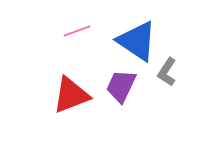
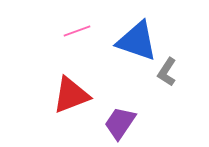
blue triangle: rotated 15 degrees counterclockwise
purple trapezoid: moved 1 px left, 37 px down; rotated 9 degrees clockwise
